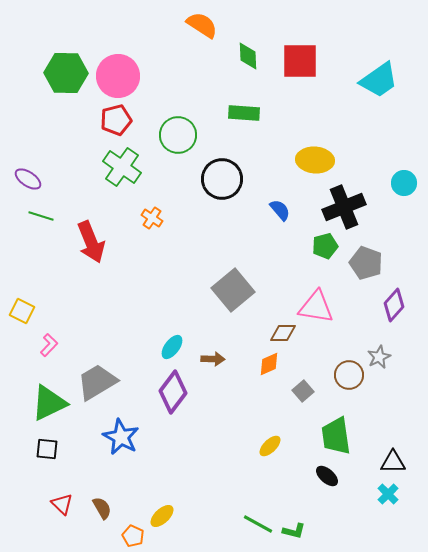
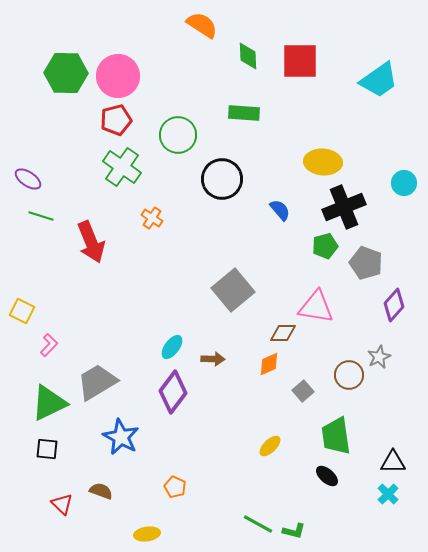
yellow ellipse at (315, 160): moved 8 px right, 2 px down
brown semicircle at (102, 508): moved 1 px left, 17 px up; rotated 40 degrees counterclockwise
yellow ellipse at (162, 516): moved 15 px left, 18 px down; rotated 35 degrees clockwise
orange pentagon at (133, 536): moved 42 px right, 49 px up
